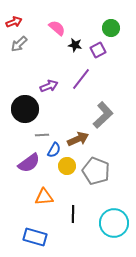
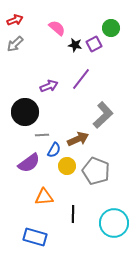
red arrow: moved 1 px right, 2 px up
gray arrow: moved 4 px left
purple square: moved 4 px left, 6 px up
black circle: moved 3 px down
